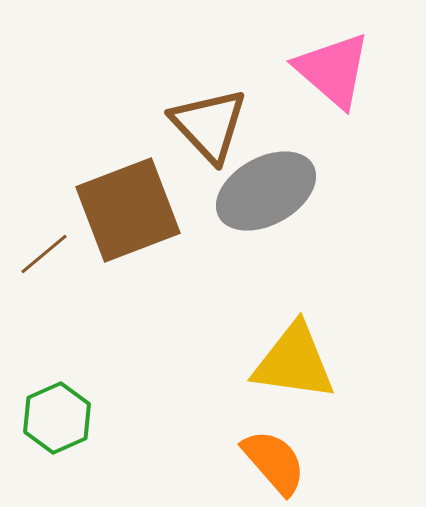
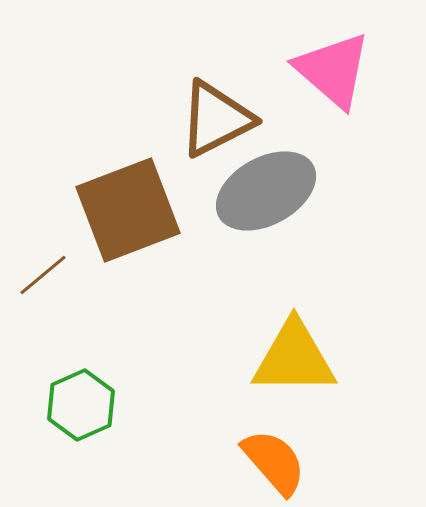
brown triangle: moved 7 px right, 6 px up; rotated 46 degrees clockwise
brown line: moved 1 px left, 21 px down
yellow triangle: moved 4 px up; rotated 8 degrees counterclockwise
green hexagon: moved 24 px right, 13 px up
